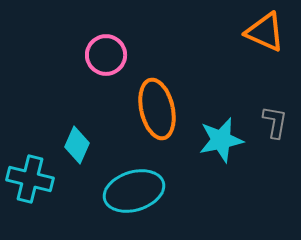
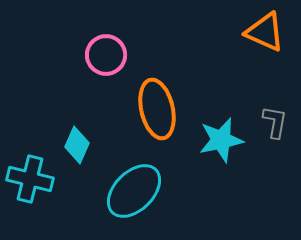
cyan ellipse: rotated 28 degrees counterclockwise
